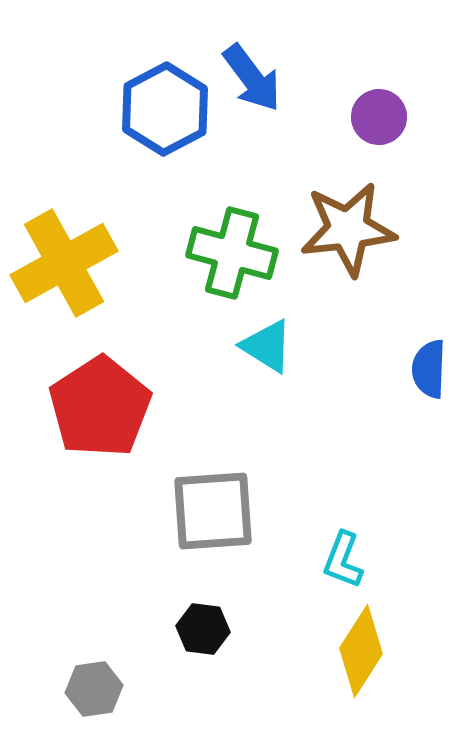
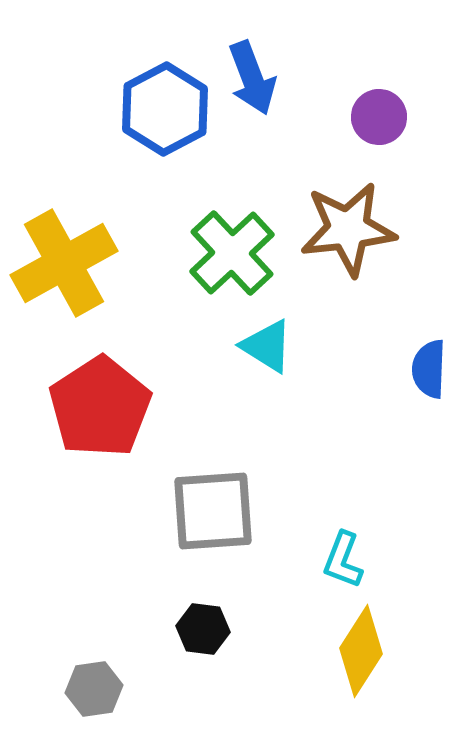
blue arrow: rotated 16 degrees clockwise
green cross: rotated 32 degrees clockwise
